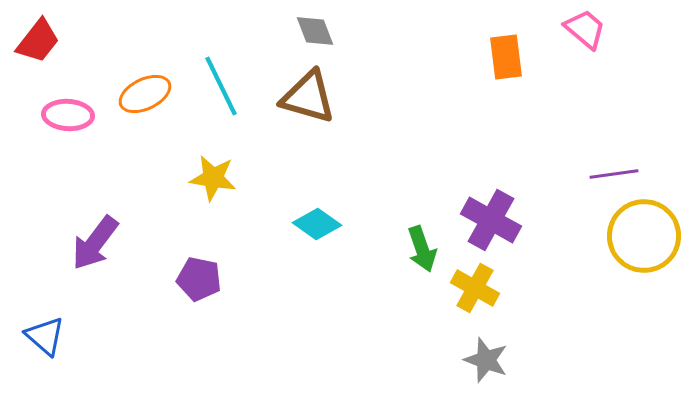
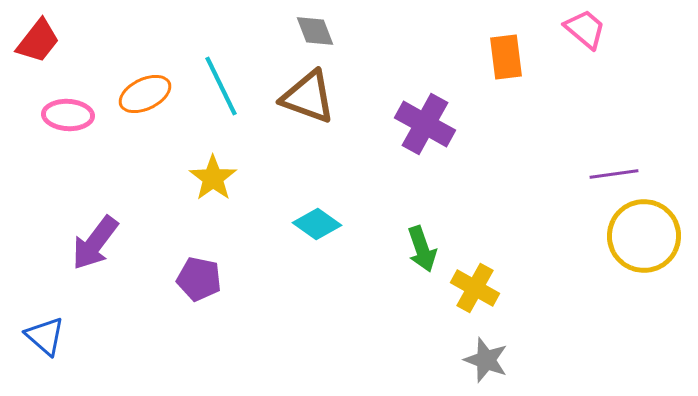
brown triangle: rotated 4 degrees clockwise
yellow star: rotated 27 degrees clockwise
purple cross: moved 66 px left, 96 px up
